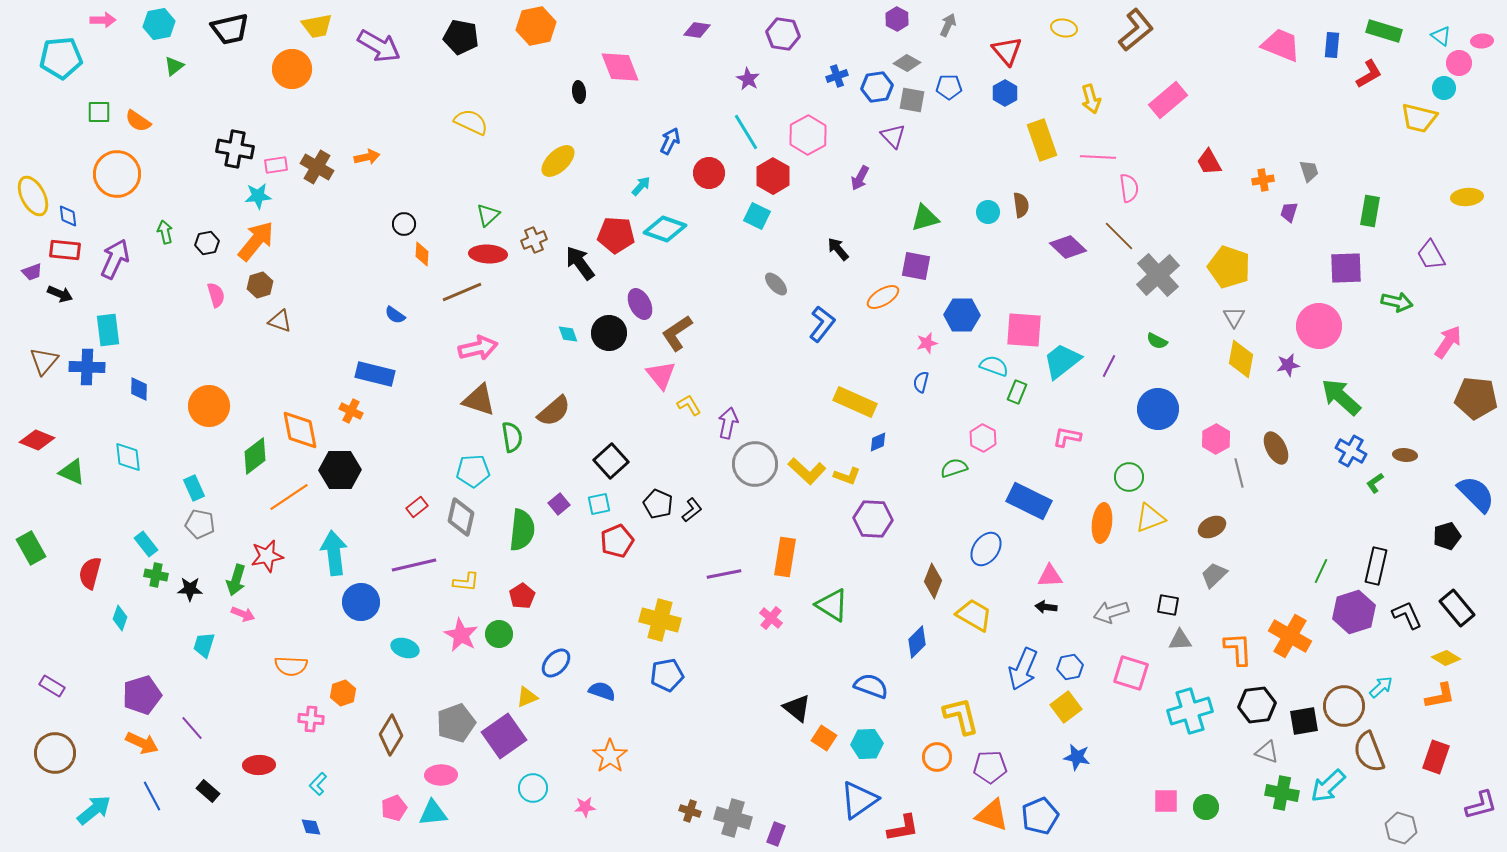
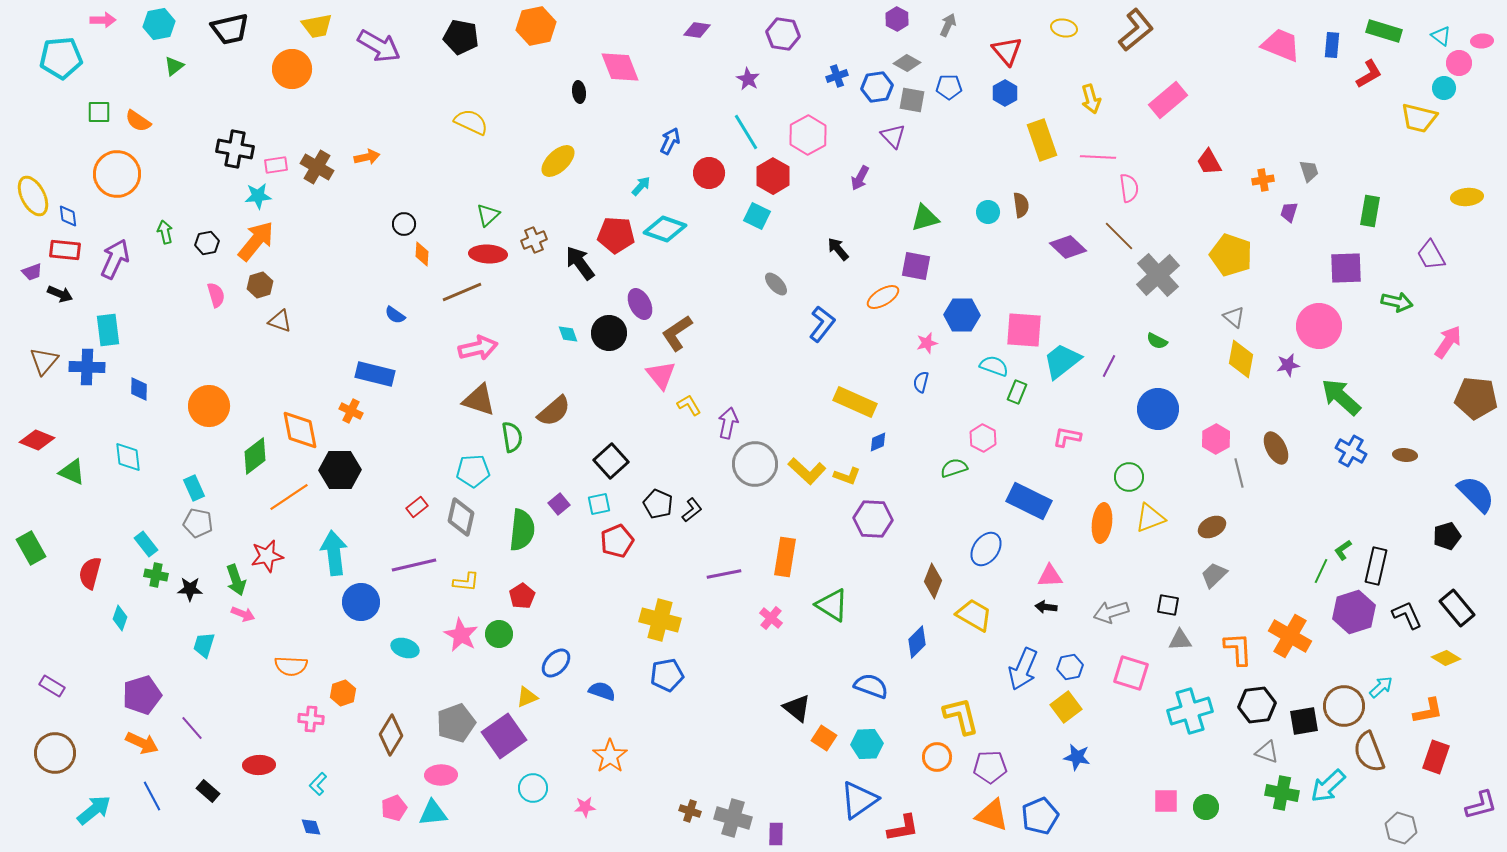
yellow pentagon at (1229, 267): moved 2 px right, 12 px up
gray triangle at (1234, 317): rotated 20 degrees counterclockwise
green L-shape at (1375, 483): moved 32 px left, 67 px down
gray pentagon at (200, 524): moved 2 px left, 1 px up
green arrow at (236, 580): rotated 36 degrees counterclockwise
orange L-shape at (1440, 696): moved 12 px left, 15 px down
purple rectangle at (776, 834): rotated 20 degrees counterclockwise
